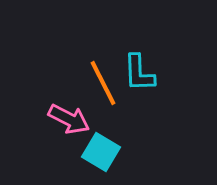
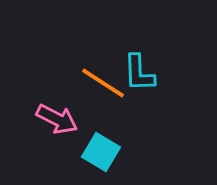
orange line: rotated 30 degrees counterclockwise
pink arrow: moved 12 px left
